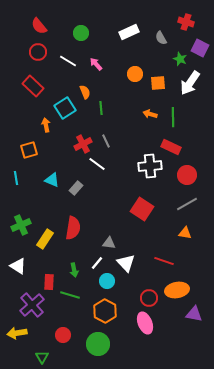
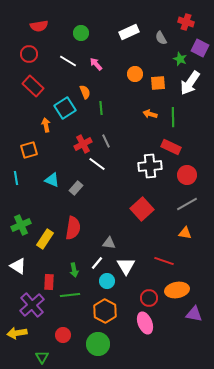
red semicircle at (39, 26): rotated 60 degrees counterclockwise
red circle at (38, 52): moved 9 px left, 2 px down
red square at (142, 209): rotated 15 degrees clockwise
white triangle at (126, 263): moved 3 px down; rotated 12 degrees clockwise
green line at (70, 295): rotated 24 degrees counterclockwise
